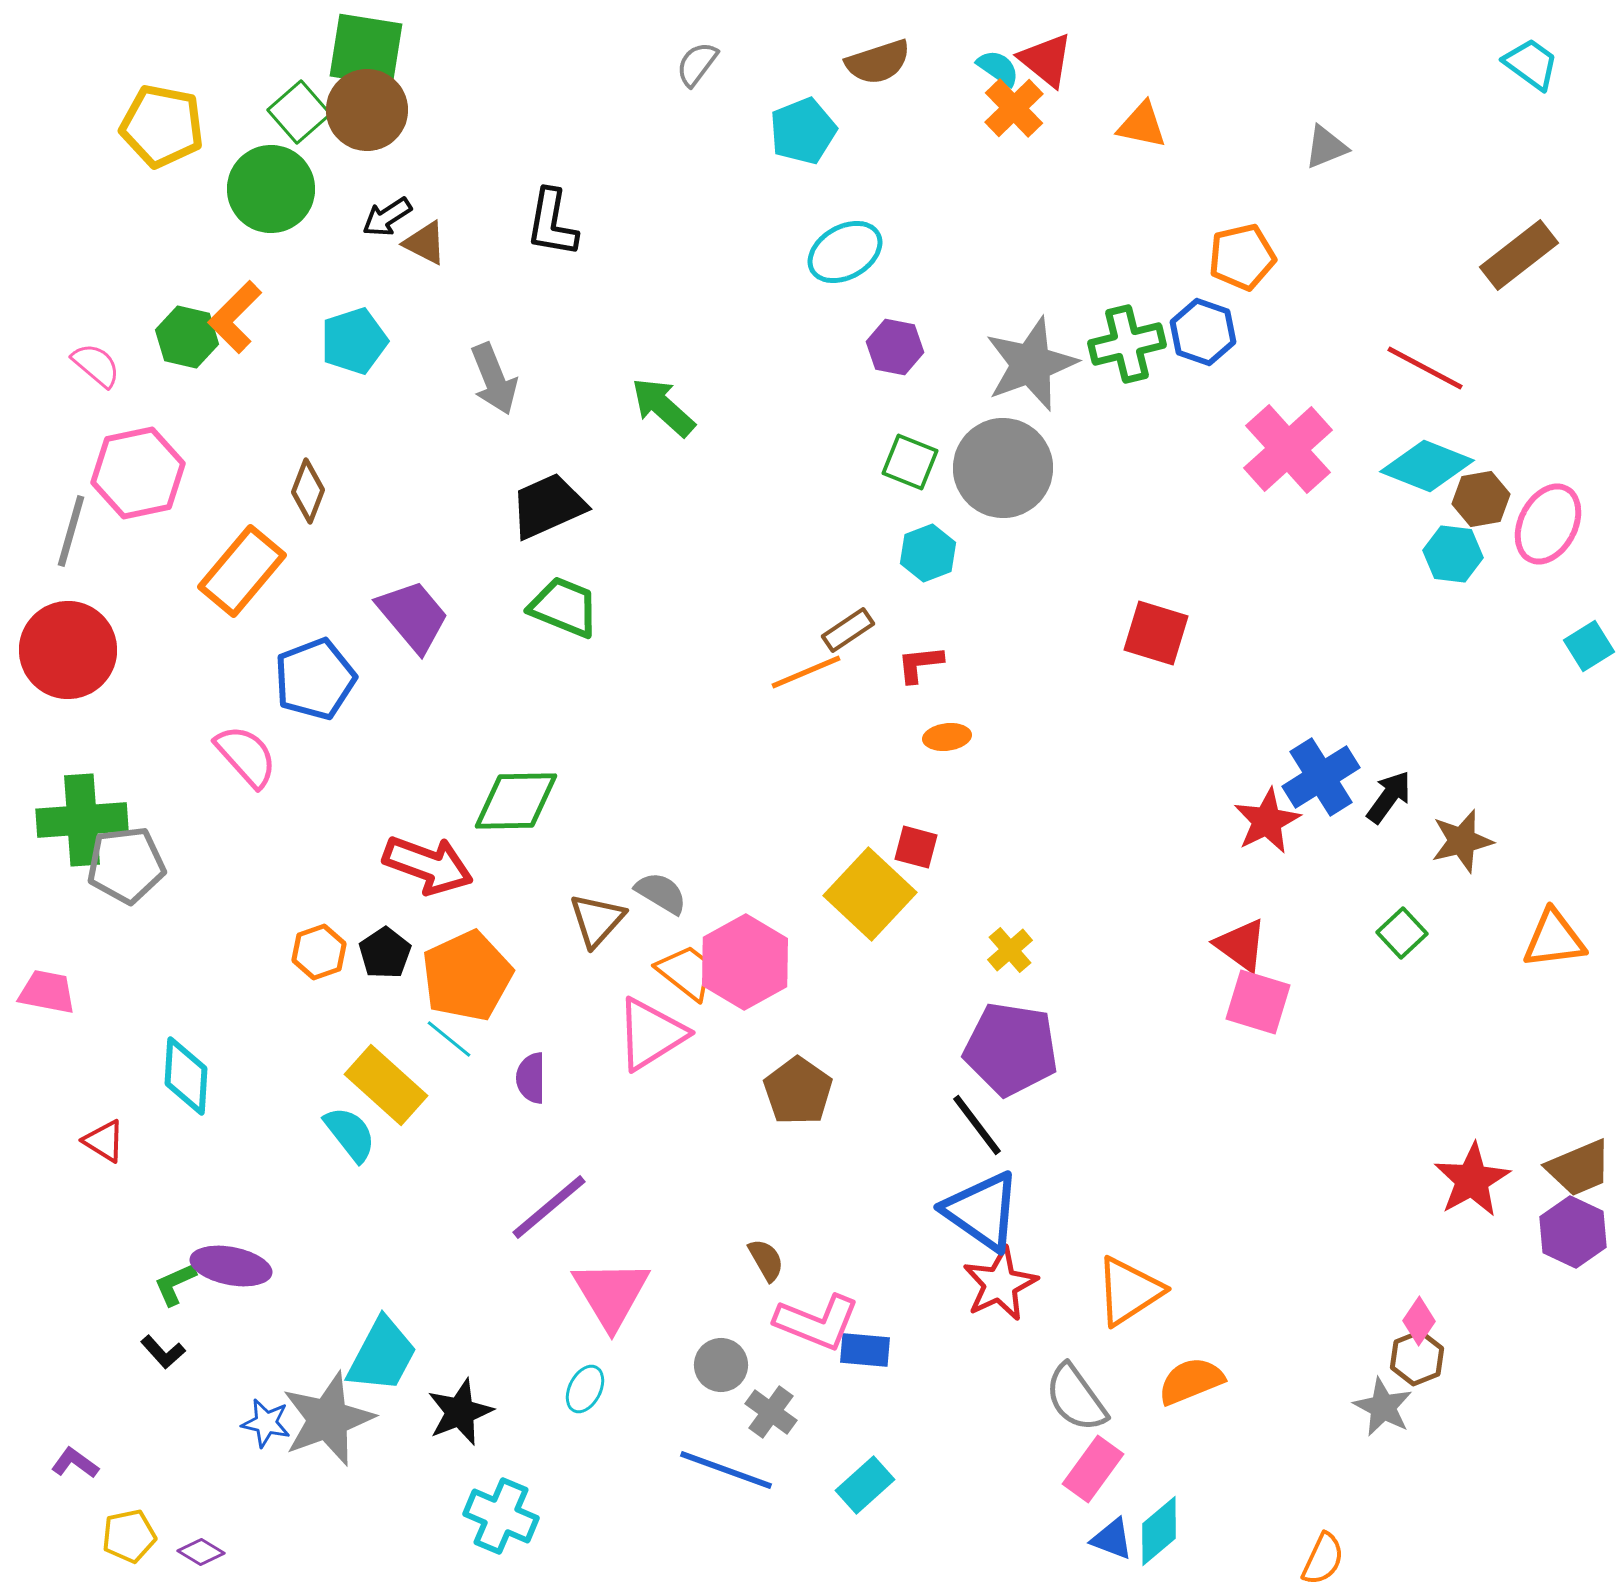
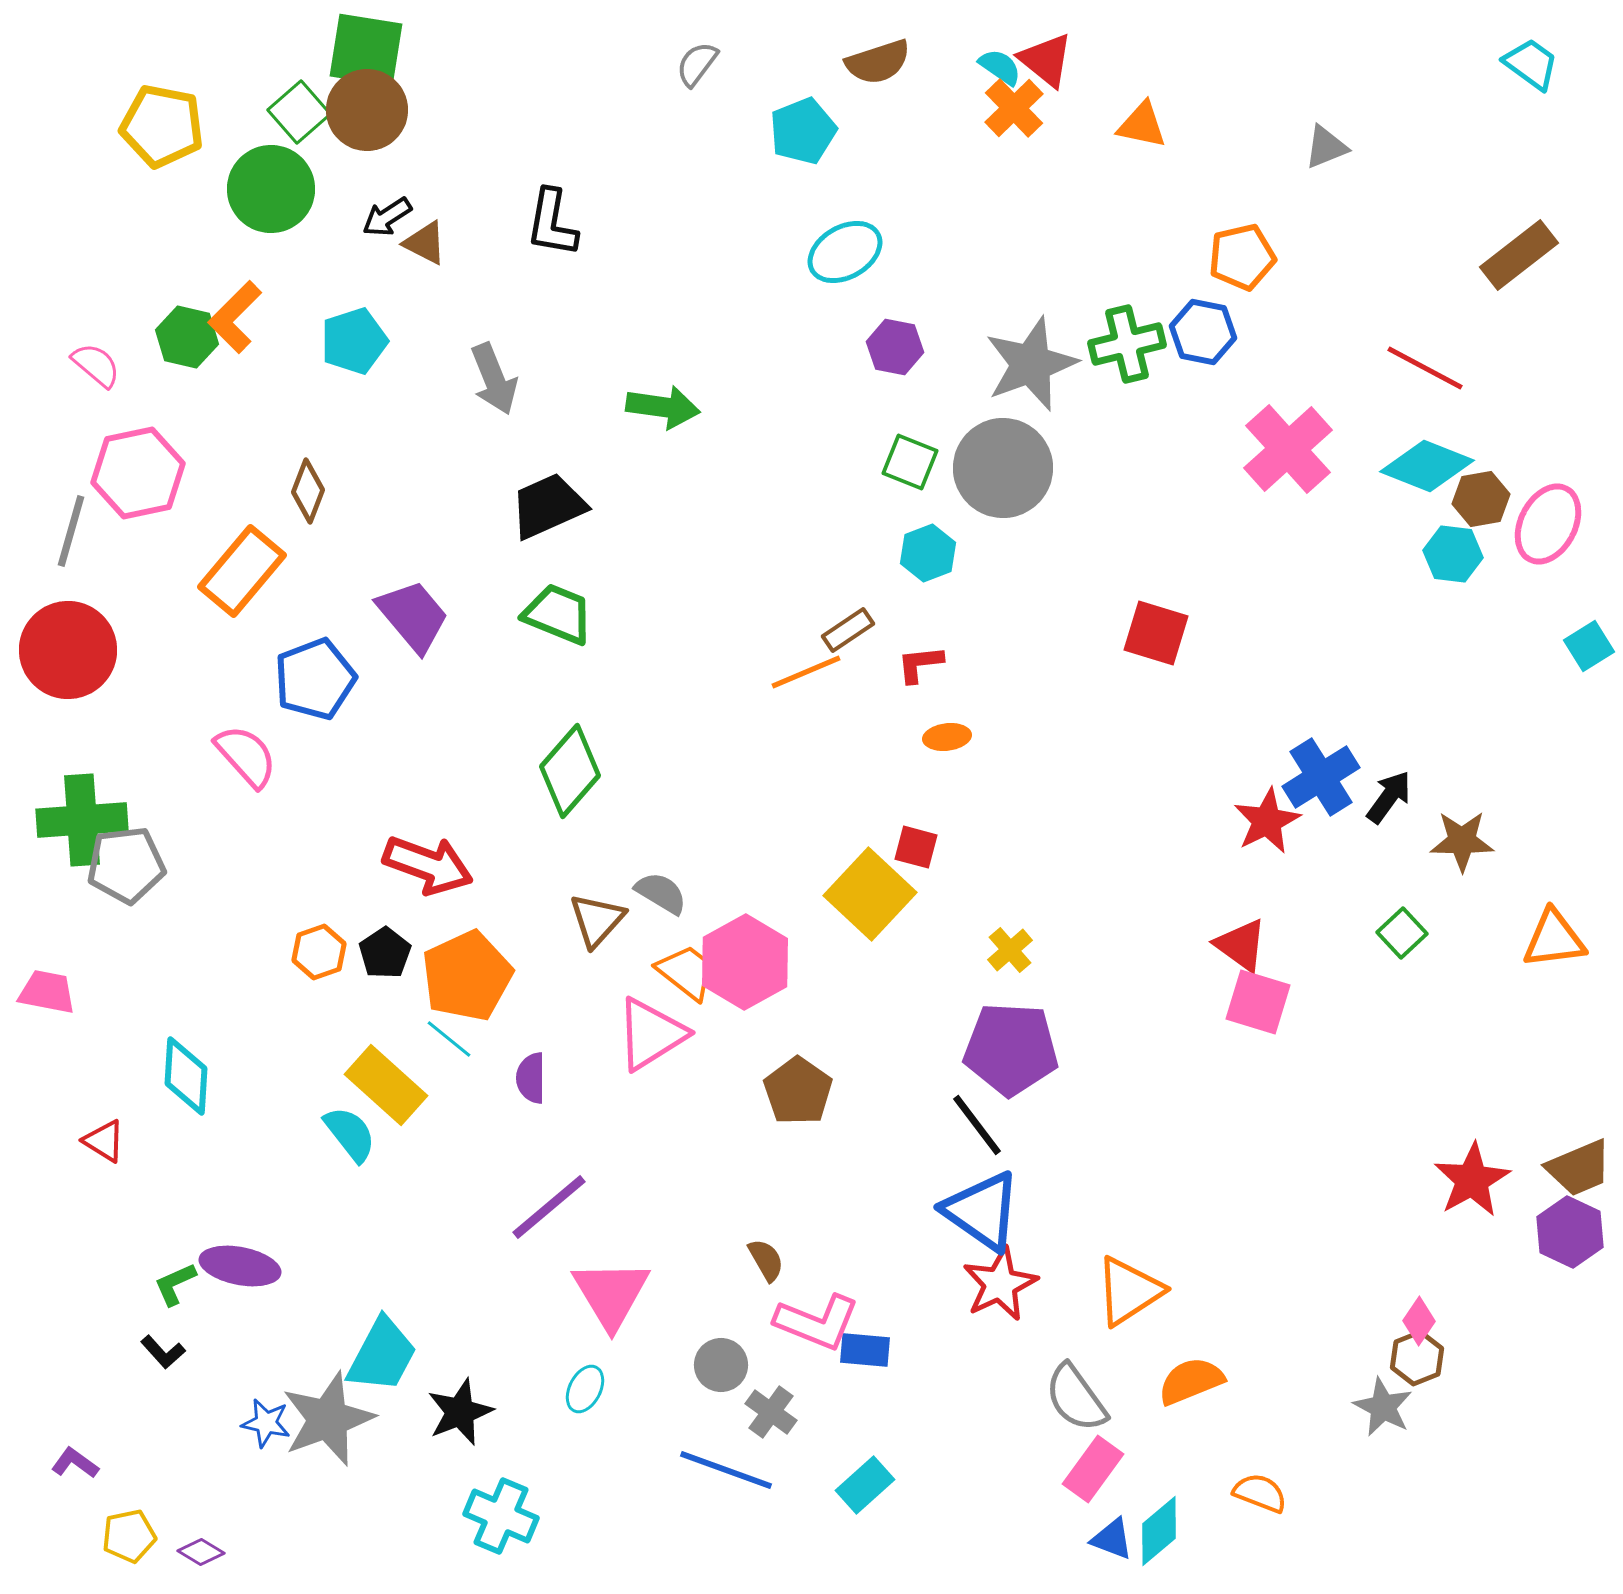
cyan semicircle at (998, 68): moved 2 px right, 1 px up
blue hexagon at (1203, 332): rotated 8 degrees counterclockwise
green arrow at (663, 407): rotated 146 degrees clockwise
green trapezoid at (564, 607): moved 6 px left, 7 px down
green diamond at (516, 801): moved 54 px right, 30 px up; rotated 48 degrees counterclockwise
brown star at (1462, 841): rotated 14 degrees clockwise
purple pentagon at (1011, 1049): rotated 6 degrees counterclockwise
purple hexagon at (1573, 1232): moved 3 px left
purple ellipse at (231, 1266): moved 9 px right
orange semicircle at (1323, 1559): moved 63 px left, 66 px up; rotated 94 degrees counterclockwise
